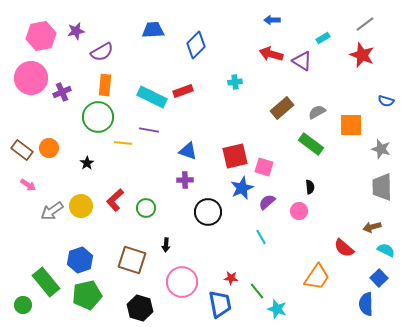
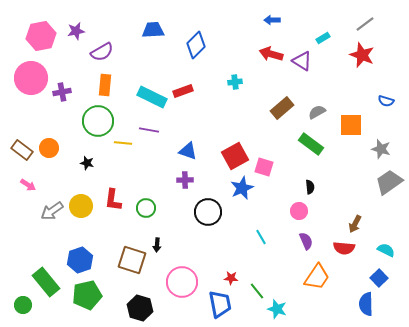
purple cross at (62, 92): rotated 12 degrees clockwise
green circle at (98, 117): moved 4 px down
red square at (235, 156): rotated 16 degrees counterclockwise
black star at (87, 163): rotated 24 degrees counterclockwise
gray trapezoid at (382, 187): moved 7 px right, 5 px up; rotated 56 degrees clockwise
red L-shape at (115, 200): moved 2 px left; rotated 40 degrees counterclockwise
purple semicircle at (267, 202): moved 39 px right, 39 px down; rotated 108 degrees clockwise
brown arrow at (372, 227): moved 17 px left, 3 px up; rotated 48 degrees counterclockwise
black arrow at (166, 245): moved 9 px left
red semicircle at (344, 248): rotated 35 degrees counterclockwise
